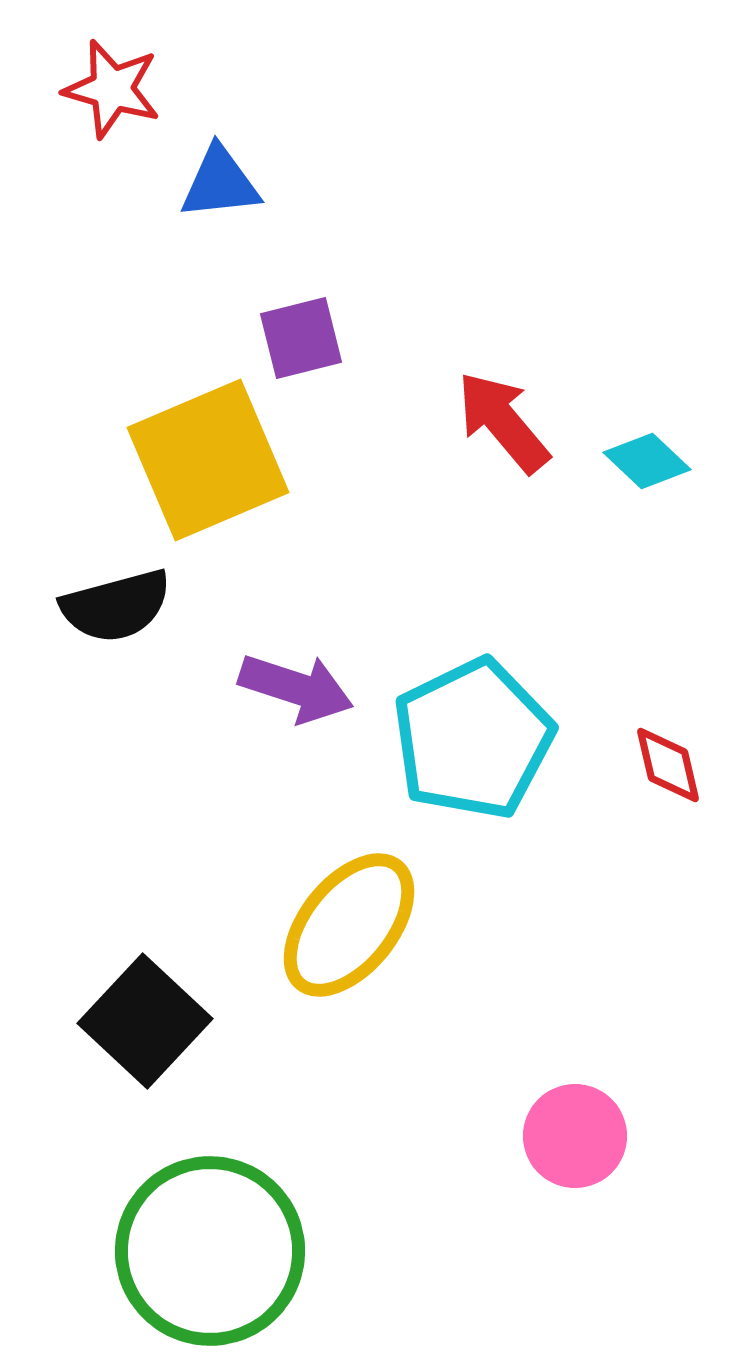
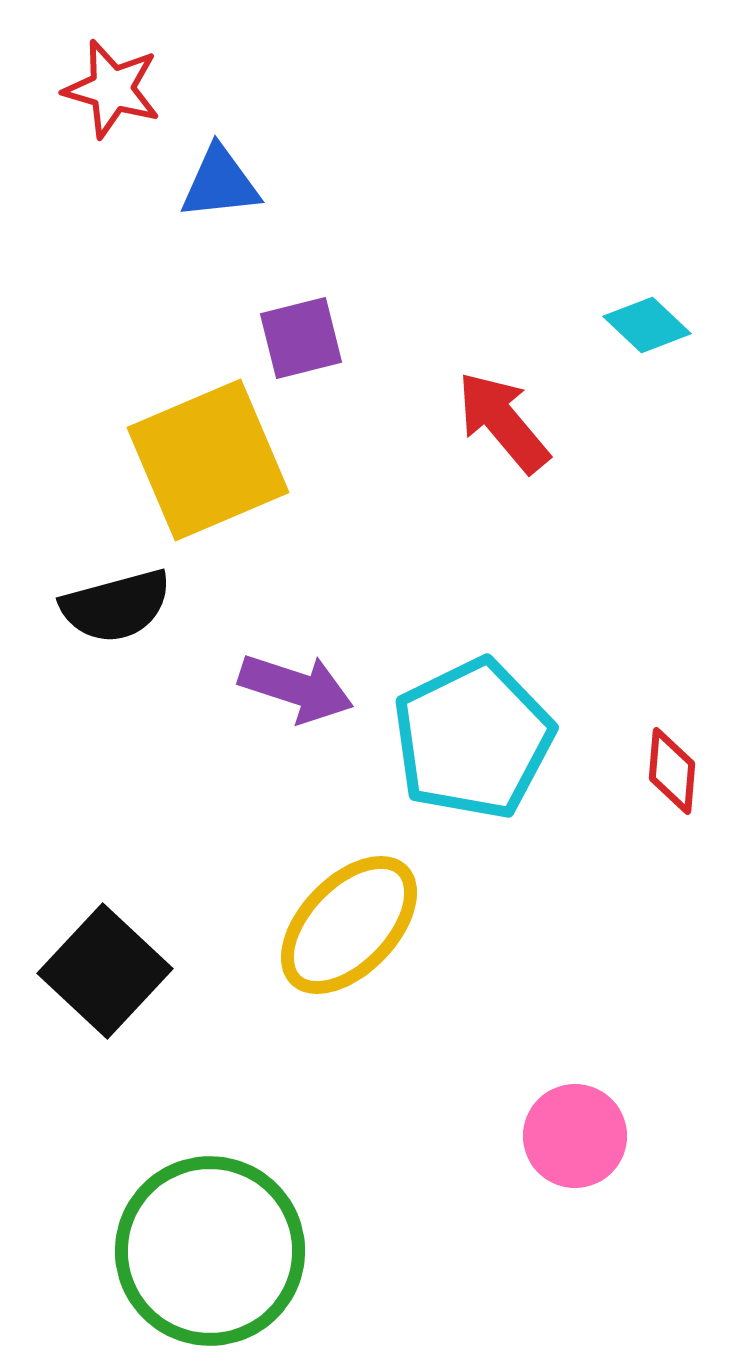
cyan diamond: moved 136 px up
red diamond: moved 4 px right, 6 px down; rotated 18 degrees clockwise
yellow ellipse: rotated 5 degrees clockwise
black square: moved 40 px left, 50 px up
